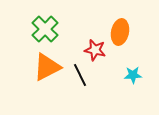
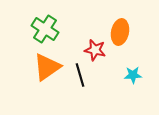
green cross: rotated 12 degrees counterclockwise
orange triangle: rotated 8 degrees counterclockwise
black line: rotated 10 degrees clockwise
